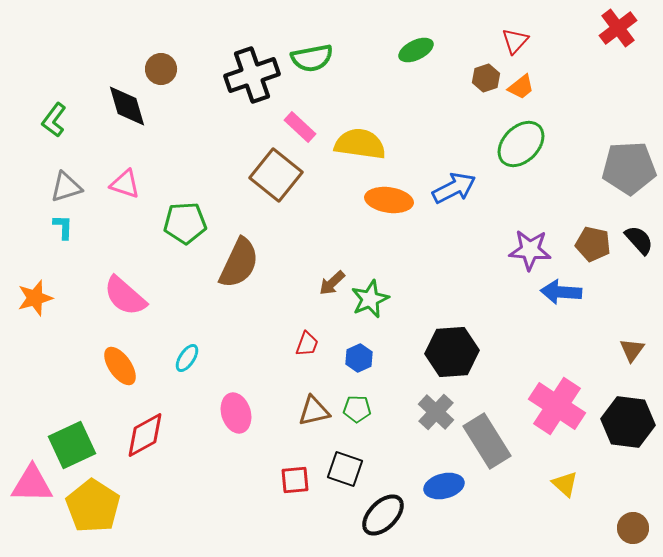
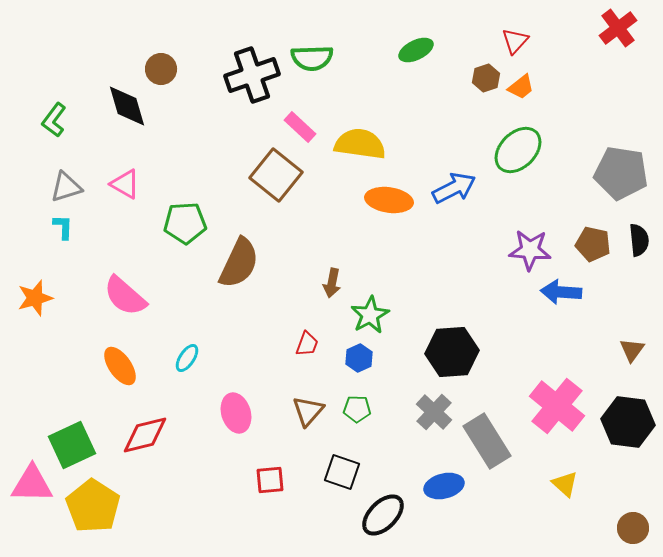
green semicircle at (312, 58): rotated 9 degrees clockwise
green ellipse at (521, 144): moved 3 px left, 6 px down
gray pentagon at (629, 168): moved 8 px left, 5 px down; rotated 12 degrees clockwise
pink triangle at (125, 184): rotated 12 degrees clockwise
black semicircle at (639, 240): rotated 36 degrees clockwise
brown arrow at (332, 283): rotated 36 degrees counterclockwise
green star at (370, 299): moved 16 px down; rotated 6 degrees counterclockwise
pink cross at (557, 406): rotated 6 degrees clockwise
brown triangle at (314, 411): moved 6 px left; rotated 36 degrees counterclockwise
gray cross at (436, 412): moved 2 px left
red diamond at (145, 435): rotated 15 degrees clockwise
black square at (345, 469): moved 3 px left, 3 px down
red square at (295, 480): moved 25 px left
